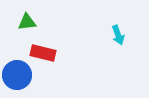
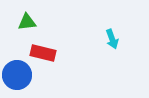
cyan arrow: moved 6 px left, 4 px down
